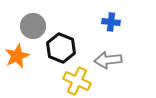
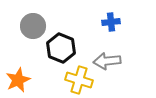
blue cross: rotated 12 degrees counterclockwise
orange star: moved 1 px right, 24 px down
gray arrow: moved 1 px left, 1 px down
yellow cross: moved 2 px right, 1 px up; rotated 8 degrees counterclockwise
